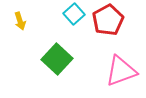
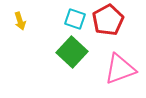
cyan square: moved 1 px right, 5 px down; rotated 30 degrees counterclockwise
green square: moved 15 px right, 7 px up
pink triangle: moved 1 px left, 2 px up
